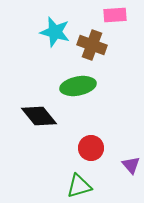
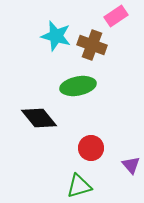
pink rectangle: moved 1 px right, 1 px down; rotated 30 degrees counterclockwise
cyan star: moved 1 px right, 4 px down
black diamond: moved 2 px down
